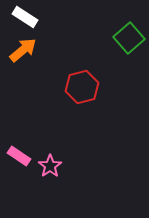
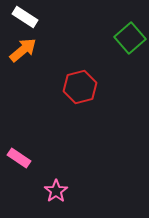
green square: moved 1 px right
red hexagon: moved 2 px left
pink rectangle: moved 2 px down
pink star: moved 6 px right, 25 px down
